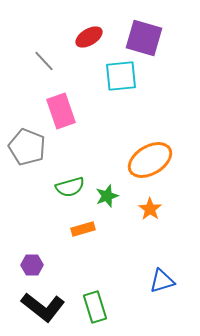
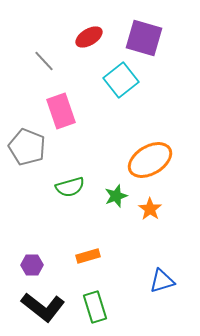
cyan square: moved 4 px down; rotated 32 degrees counterclockwise
green star: moved 9 px right
orange rectangle: moved 5 px right, 27 px down
